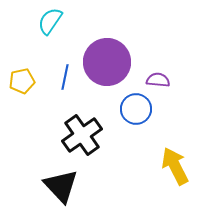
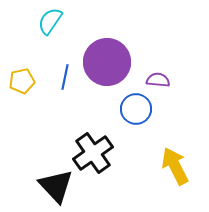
black cross: moved 11 px right, 18 px down
black triangle: moved 5 px left
